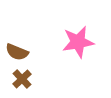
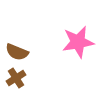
brown cross: moved 6 px left, 1 px up; rotated 12 degrees clockwise
